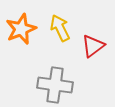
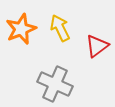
red triangle: moved 4 px right
gray cross: moved 1 px up; rotated 16 degrees clockwise
